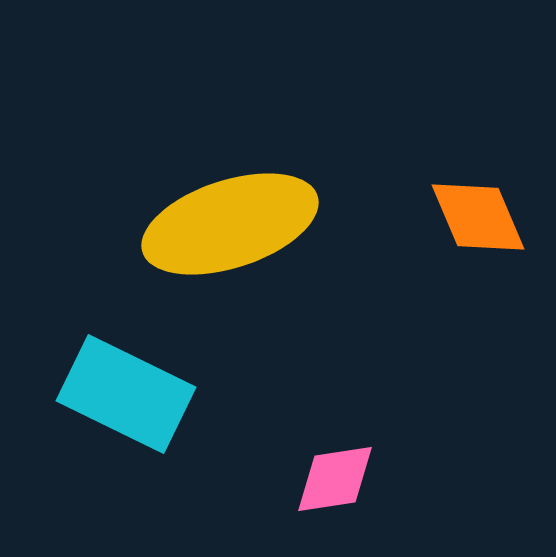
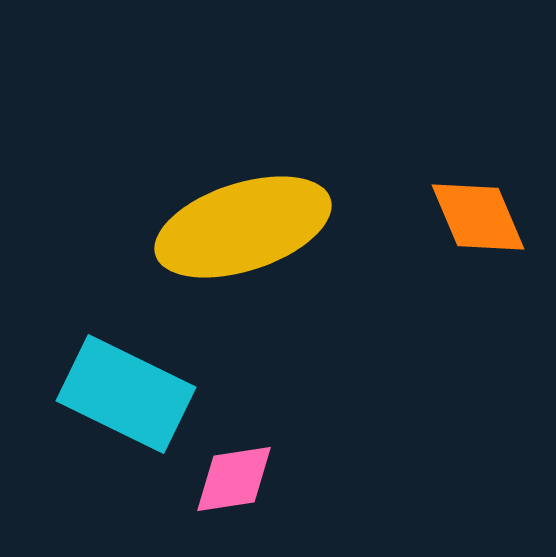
yellow ellipse: moved 13 px right, 3 px down
pink diamond: moved 101 px left
